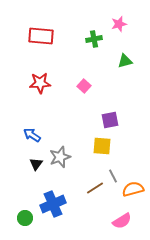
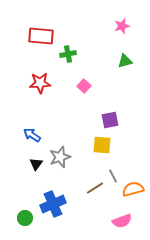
pink star: moved 3 px right, 2 px down
green cross: moved 26 px left, 15 px down
yellow square: moved 1 px up
pink semicircle: rotated 12 degrees clockwise
